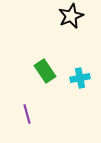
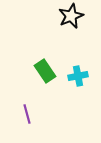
cyan cross: moved 2 px left, 2 px up
